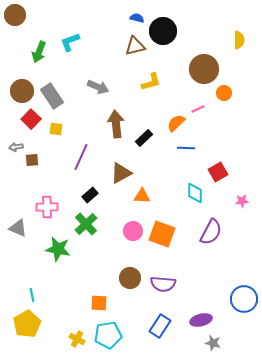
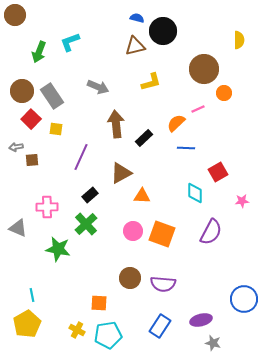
yellow cross at (77, 339): moved 9 px up
